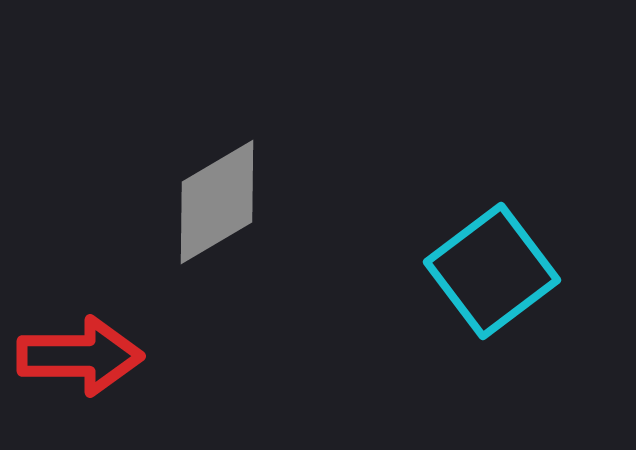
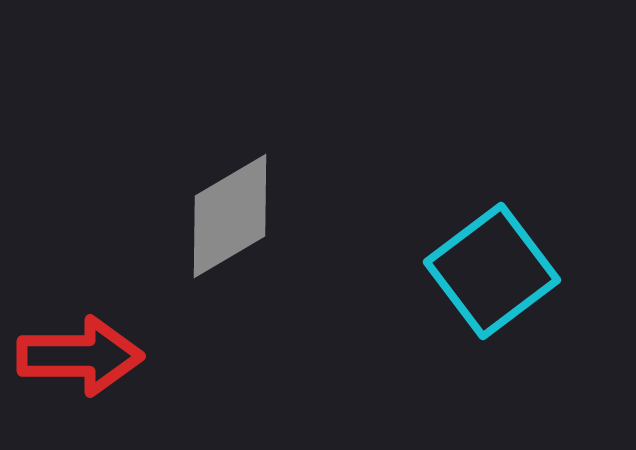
gray diamond: moved 13 px right, 14 px down
